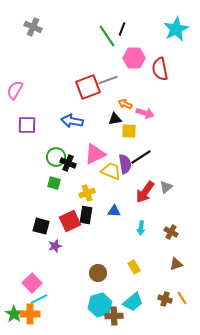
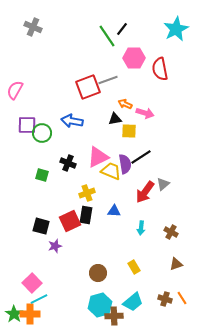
black line at (122, 29): rotated 16 degrees clockwise
pink triangle at (95, 154): moved 3 px right, 3 px down
green circle at (56, 157): moved 14 px left, 24 px up
green square at (54, 183): moved 12 px left, 8 px up
gray triangle at (166, 187): moved 3 px left, 3 px up
